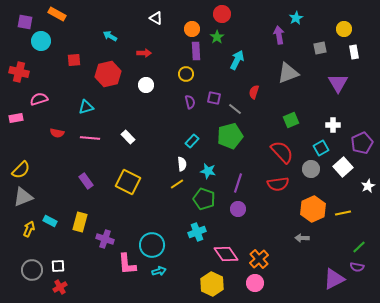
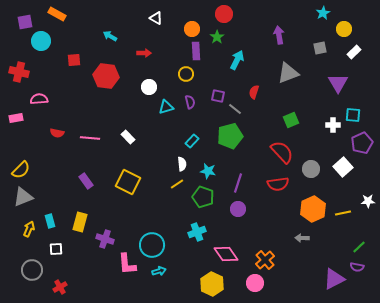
red circle at (222, 14): moved 2 px right
cyan star at (296, 18): moved 27 px right, 5 px up
purple square at (25, 22): rotated 21 degrees counterclockwise
white rectangle at (354, 52): rotated 56 degrees clockwise
red hexagon at (108, 74): moved 2 px left, 2 px down; rotated 20 degrees clockwise
white circle at (146, 85): moved 3 px right, 2 px down
purple square at (214, 98): moved 4 px right, 2 px up
pink semicircle at (39, 99): rotated 12 degrees clockwise
cyan triangle at (86, 107): moved 80 px right
cyan square at (321, 148): moved 32 px right, 33 px up; rotated 35 degrees clockwise
white star at (368, 186): moved 15 px down; rotated 24 degrees clockwise
green pentagon at (204, 199): moved 1 px left, 2 px up
cyan rectangle at (50, 221): rotated 48 degrees clockwise
orange cross at (259, 259): moved 6 px right, 1 px down
white square at (58, 266): moved 2 px left, 17 px up
